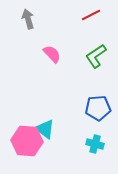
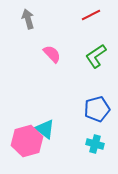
blue pentagon: moved 1 px left, 1 px down; rotated 10 degrees counterclockwise
pink hexagon: rotated 20 degrees counterclockwise
